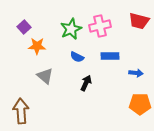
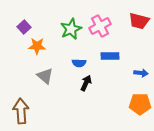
pink cross: rotated 15 degrees counterclockwise
blue semicircle: moved 2 px right, 6 px down; rotated 24 degrees counterclockwise
blue arrow: moved 5 px right
